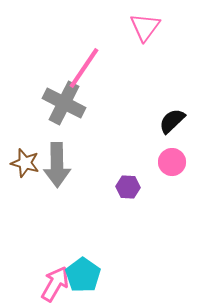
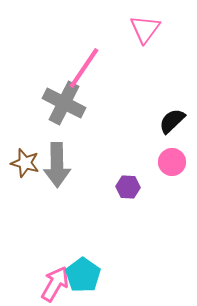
pink triangle: moved 2 px down
